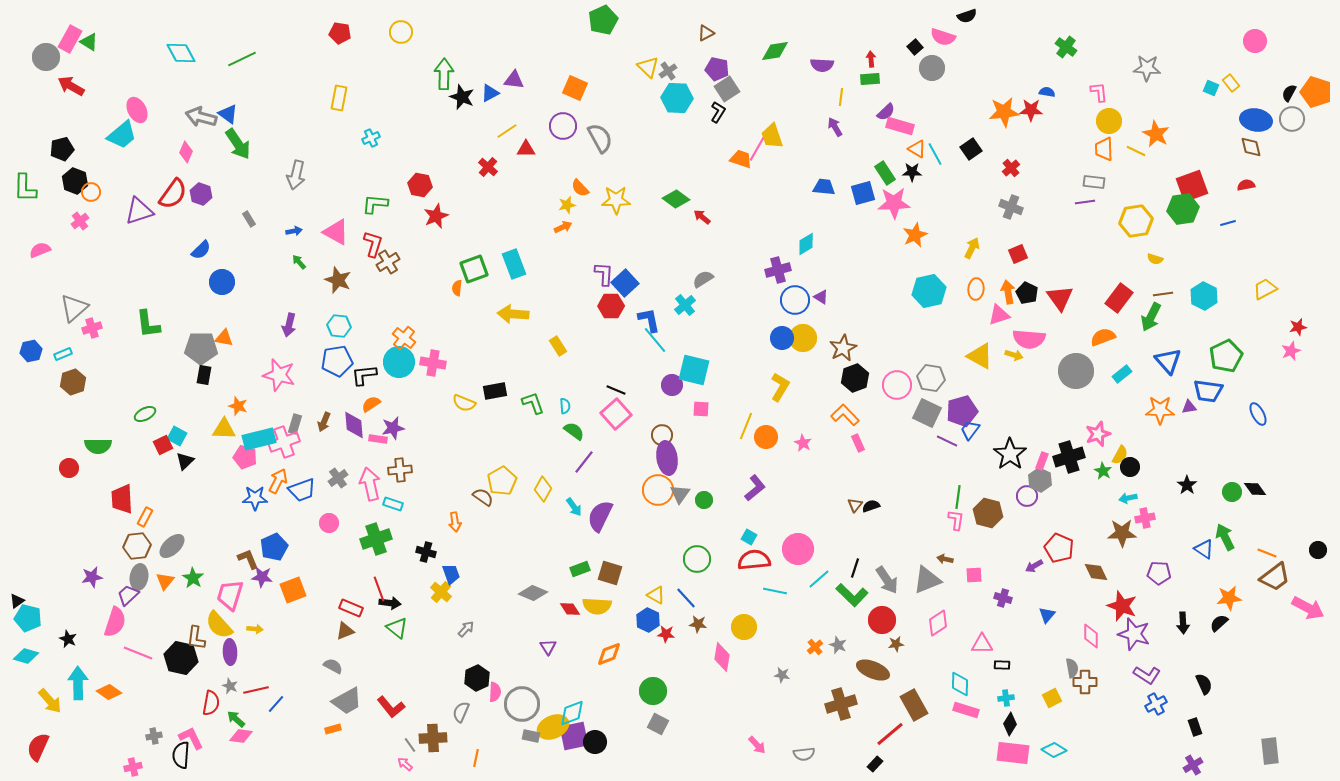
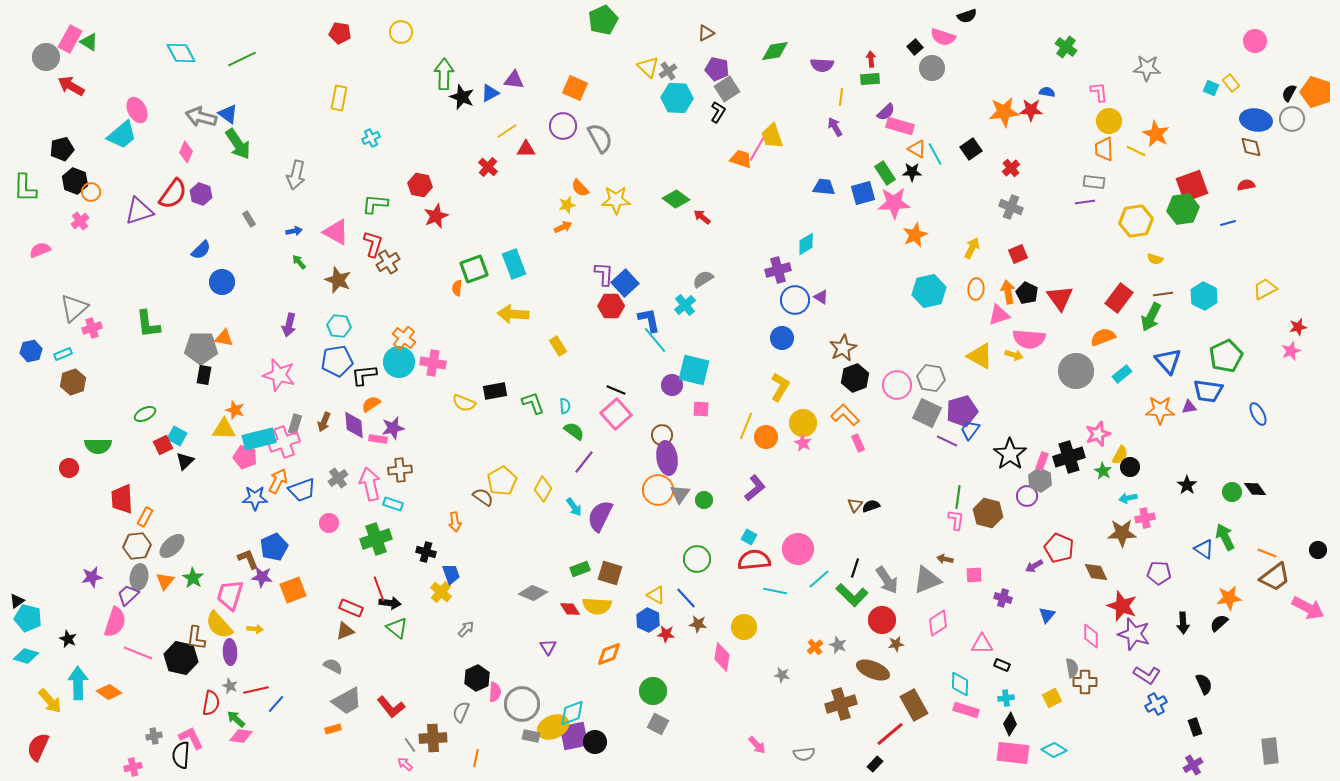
yellow circle at (803, 338): moved 85 px down
orange star at (238, 406): moved 3 px left, 4 px down
black rectangle at (1002, 665): rotated 21 degrees clockwise
